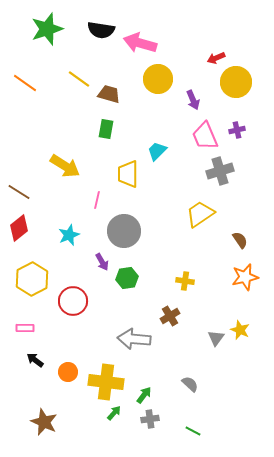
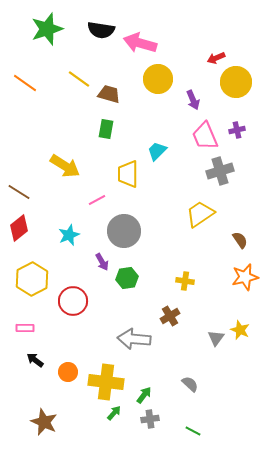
pink line at (97, 200): rotated 48 degrees clockwise
